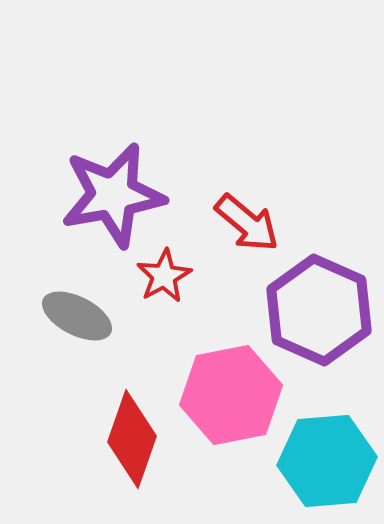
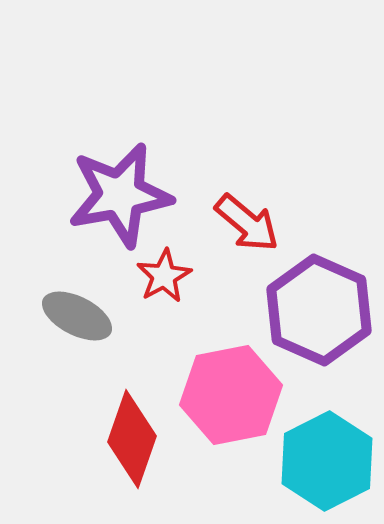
purple star: moved 7 px right
cyan hexagon: rotated 22 degrees counterclockwise
